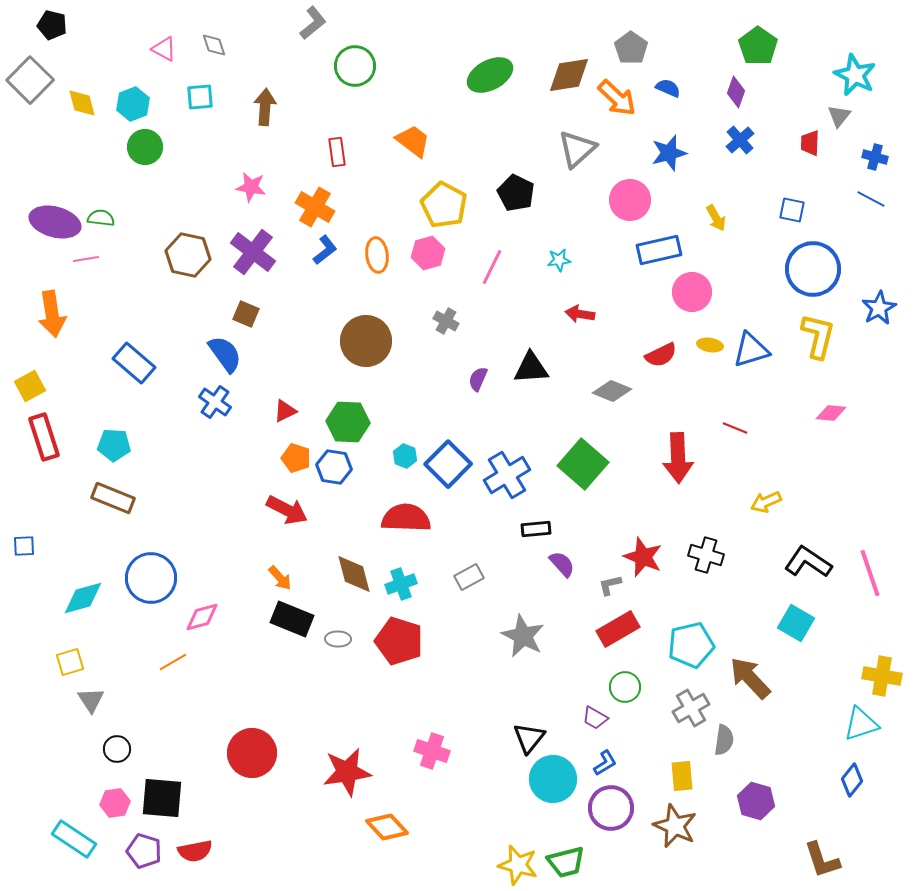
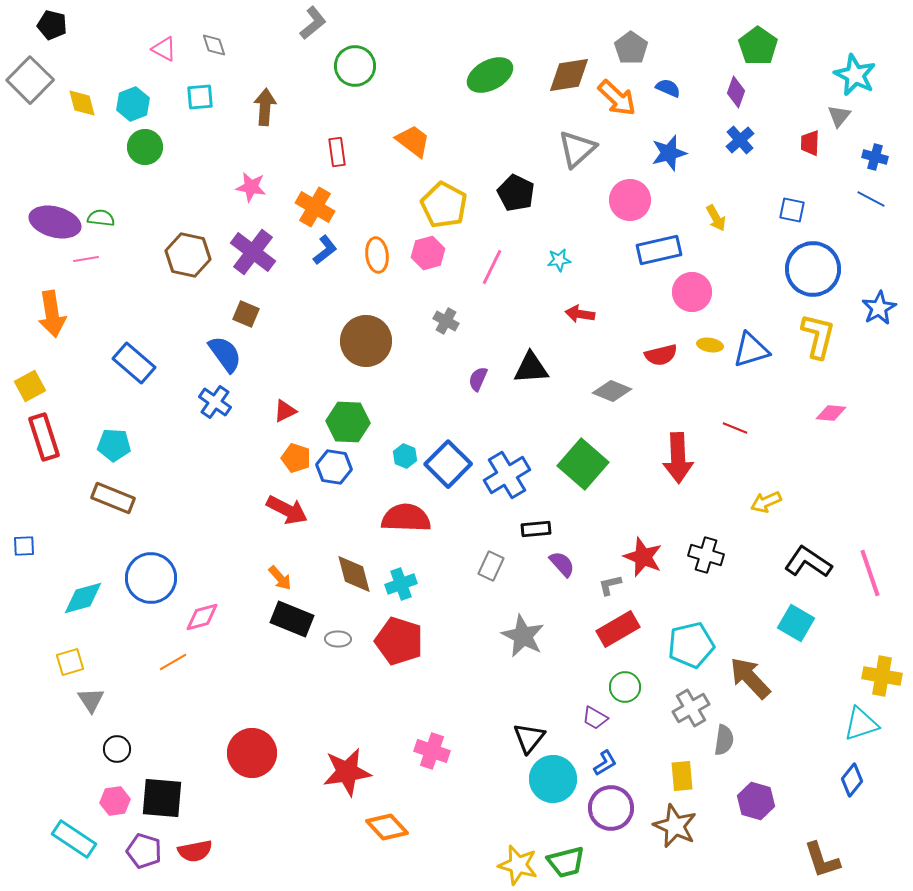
red semicircle at (661, 355): rotated 12 degrees clockwise
gray rectangle at (469, 577): moved 22 px right, 11 px up; rotated 36 degrees counterclockwise
pink hexagon at (115, 803): moved 2 px up
